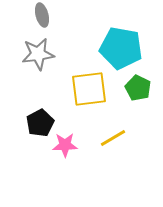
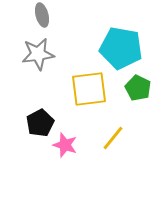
yellow line: rotated 20 degrees counterclockwise
pink star: rotated 20 degrees clockwise
